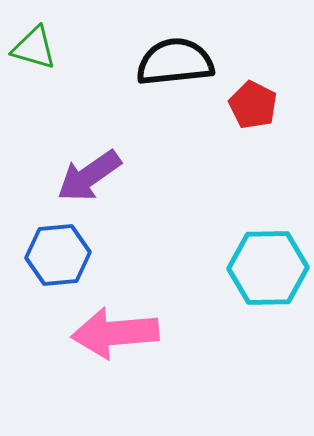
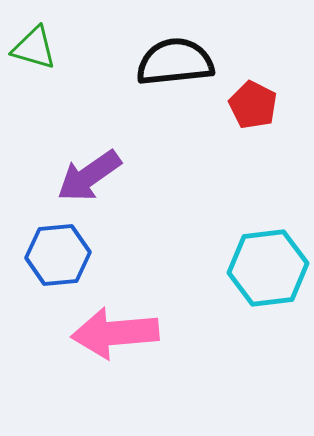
cyan hexagon: rotated 6 degrees counterclockwise
